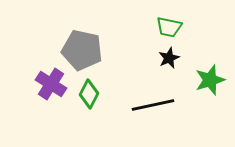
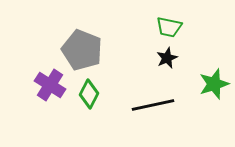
gray pentagon: rotated 9 degrees clockwise
black star: moved 2 px left
green star: moved 4 px right, 4 px down
purple cross: moved 1 px left, 1 px down
